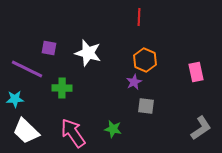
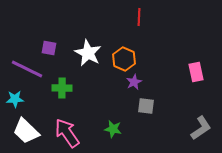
white star: rotated 12 degrees clockwise
orange hexagon: moved 21 px left, 1 px up
pink arrow: moved 6 px left
